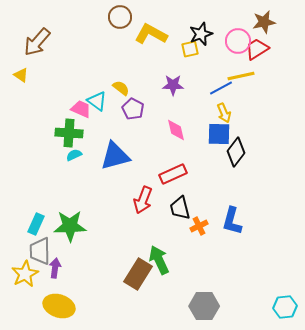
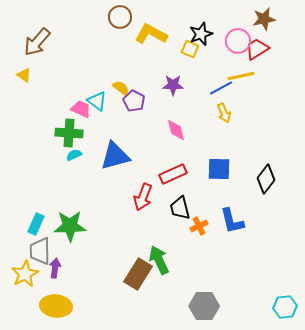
brown star: moved 3 px up
yellow square: rotated 36 degrees clockwise
yellow triangle: moved 3 px right
purple pentagon: moved 1 px right, 8 px up
blue square: moved 35 px down
black diamond: moved 30 px right, 27 px down
red arrow: moved 3 px up
blue L-shape: rotated 28 degrees counterclockwise
yellow ellipse: moved 3 px left; rotated 12 degrees counterclockwise
